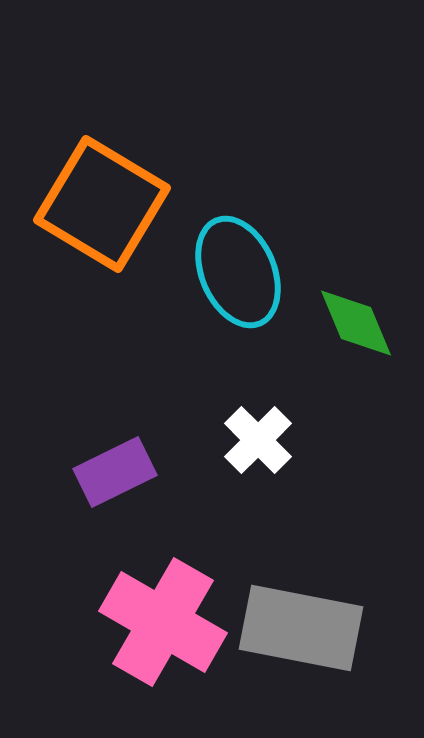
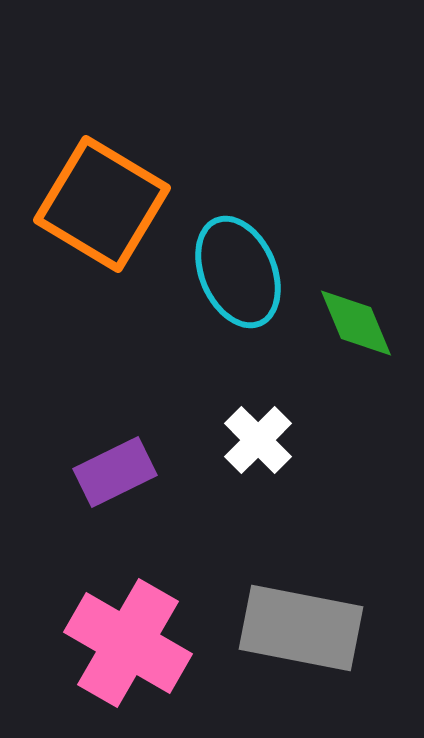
pink cross: moved 35 px left, 21 px down
